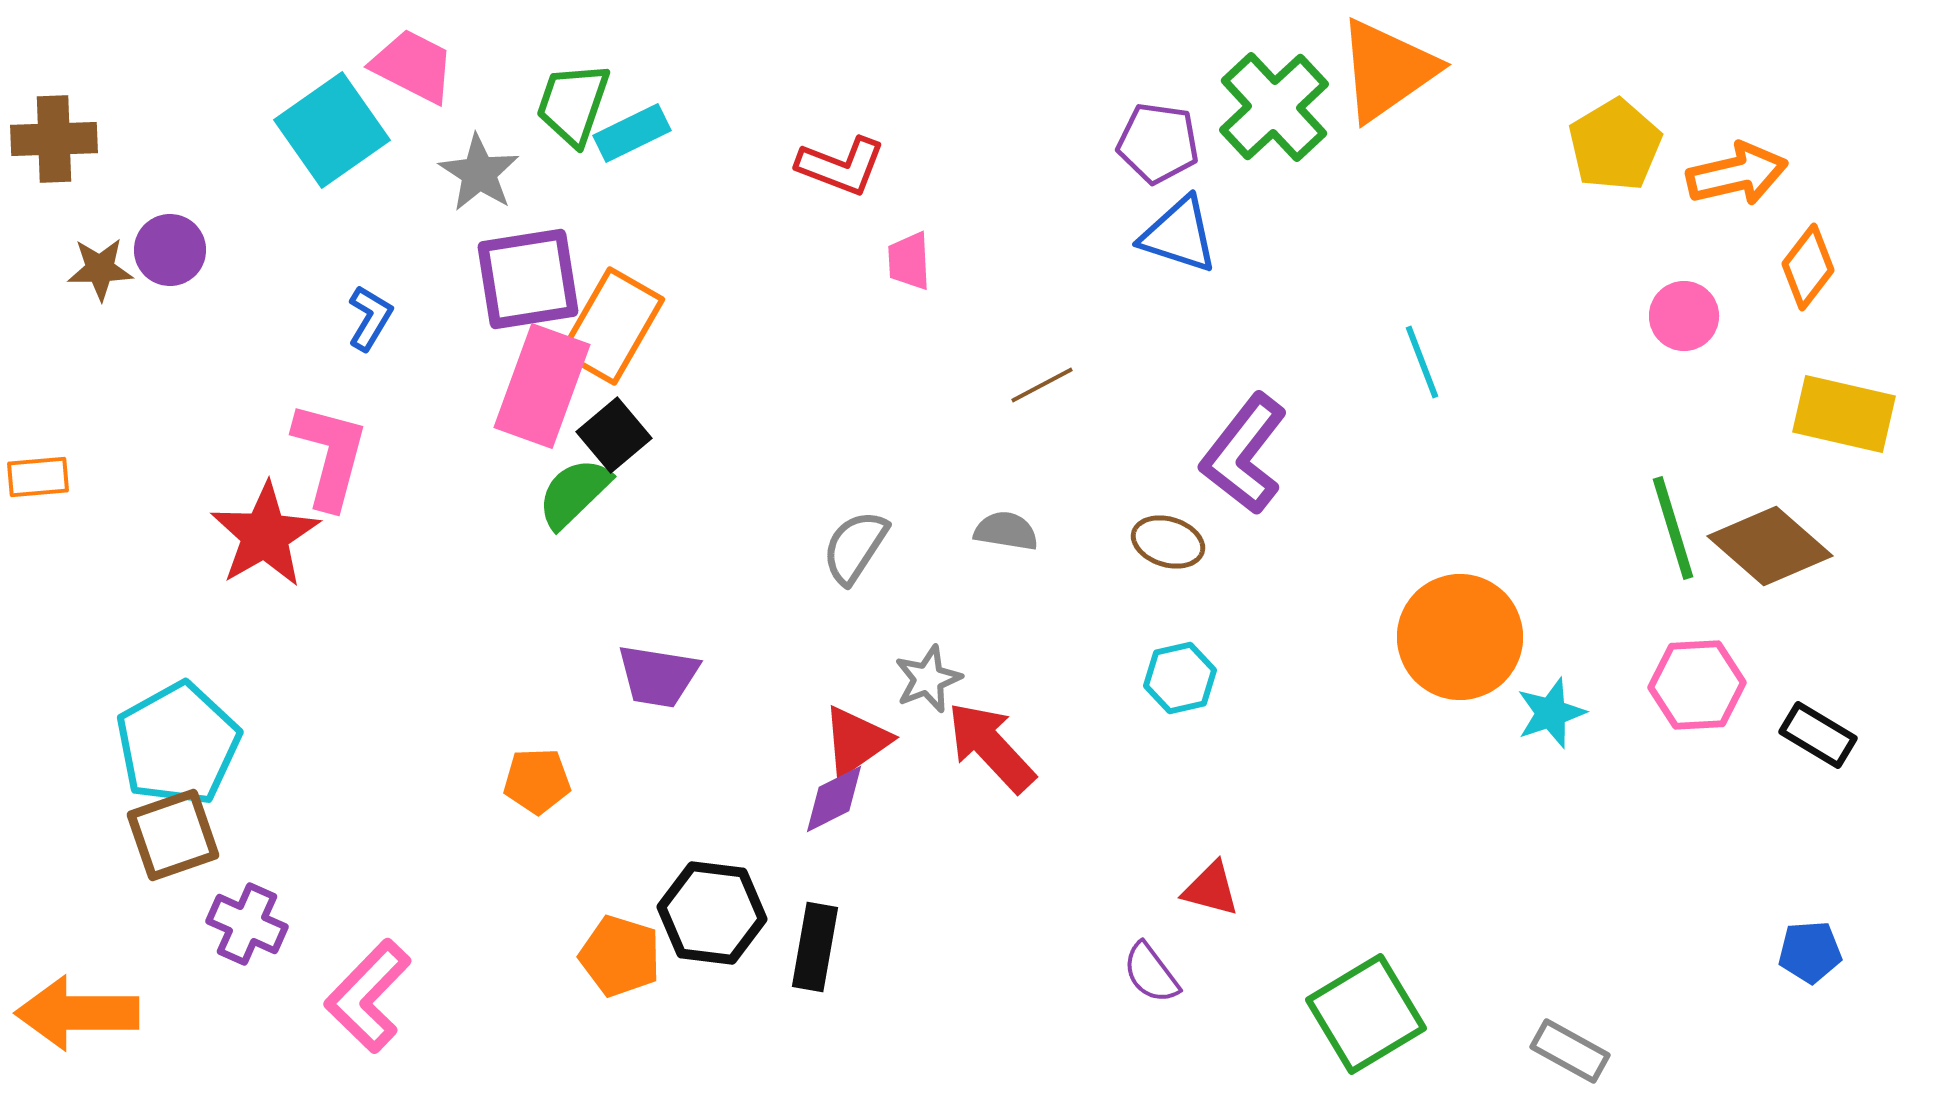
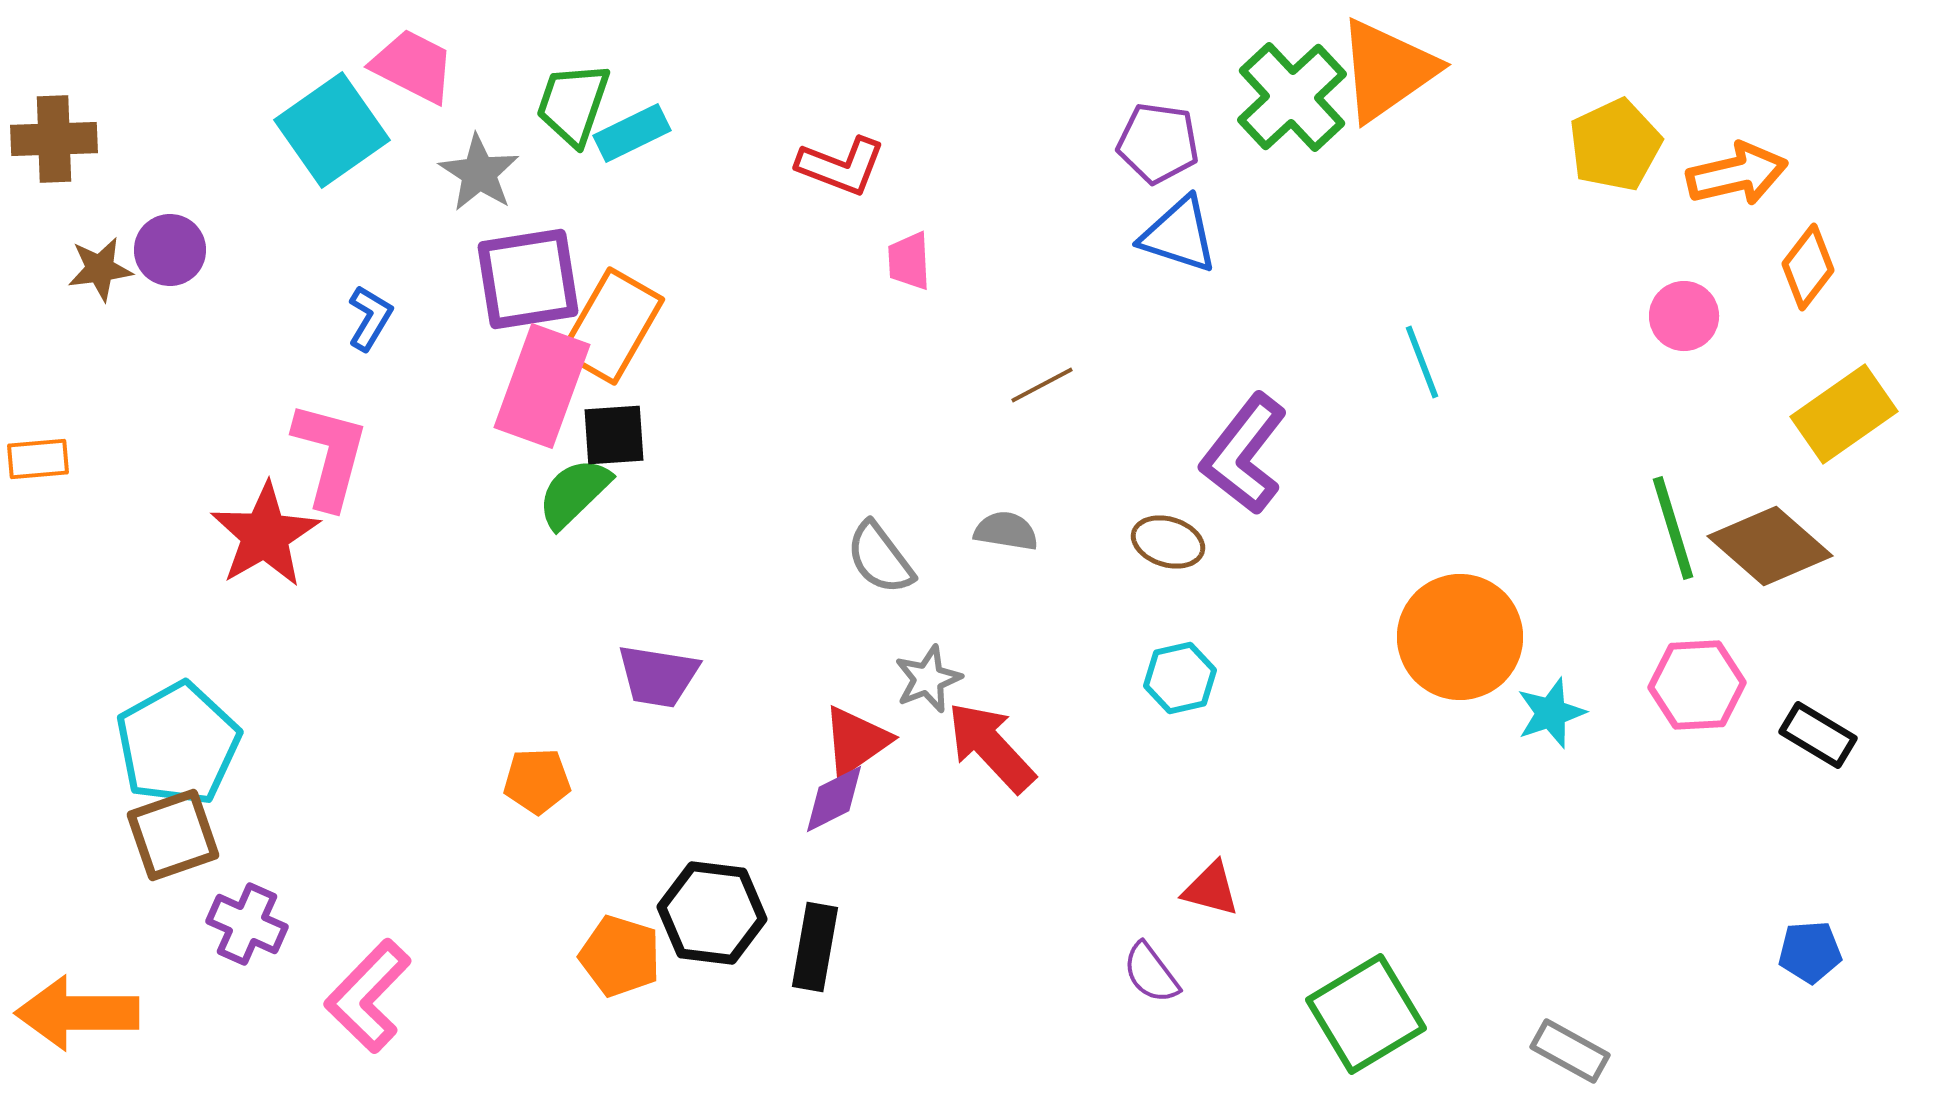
green cross at (1274, 107): moved 18 px right, 10 px up
yellow pentagon at (1615, 145): rotated 6 degrees clockwise
brown star at (100, 269): rotated 6 degrees counterclockwise
yellow rectangle at (1844, 414): rotated 48 degrees counterclockwise
black square at (614, 435): rotated 36 degrees clockwise
orange rectangle at (38, 477): moved 18 px up
gray semicircle at (855, 547): moved 25 px right, 11 px down; rotated 70 degrees counterclockwise
